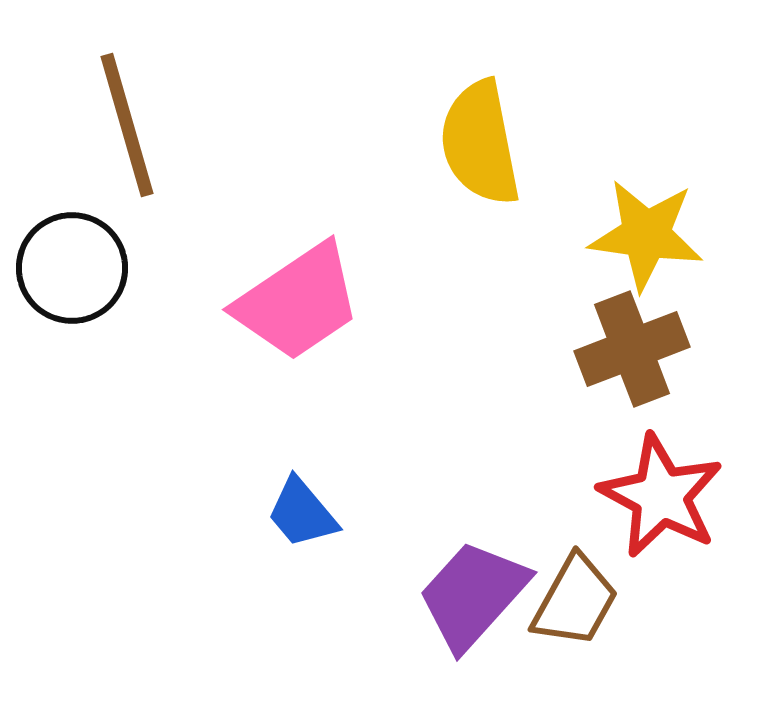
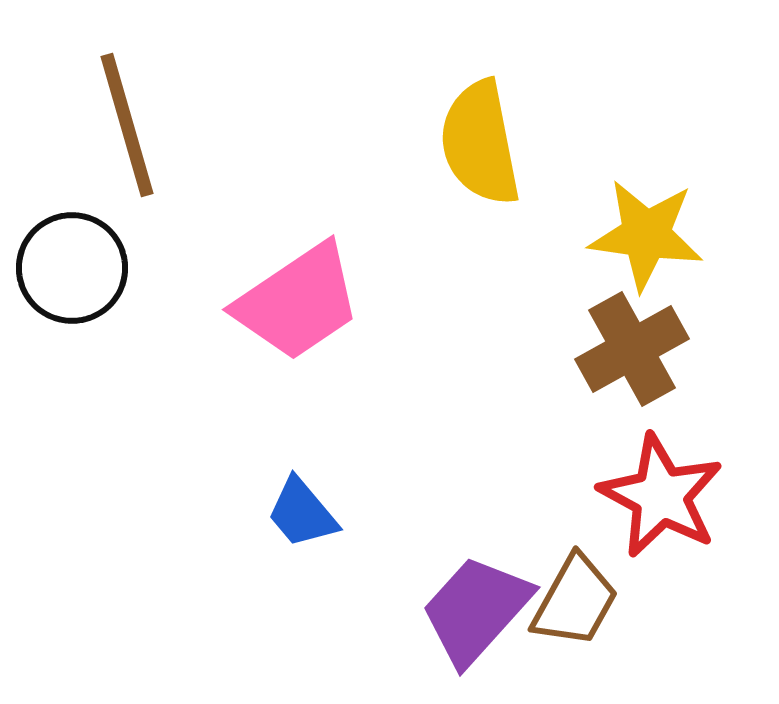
brown cross: rotated 8 degrees counterclockwise
purple trapezoid: moved 3 px right, 15 px down
